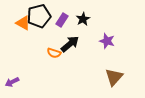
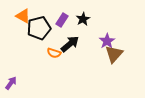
black pentagon: moved 12 px down
orange triangle: moved 7 px up
purple star: rotated 21 degrees clockwise
brown triangle: moved 23 px up
purple arrow: moved 1 px left, 1 px down; rotated 152 degrees clockwise
